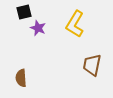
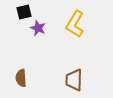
brown trapezoid: moved 18 px left, 15 px down; rotated 10 degrees counterclockwise
